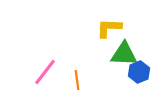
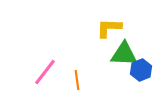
blue hexagon: moved 2 px right, 2 px up
